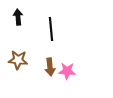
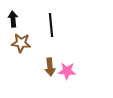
black arrow: moved 5 px left, 2 px down
black line: moved 4 px up
brown star: moved 3 px right, 17 px up
